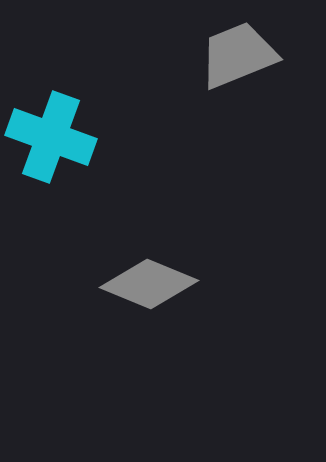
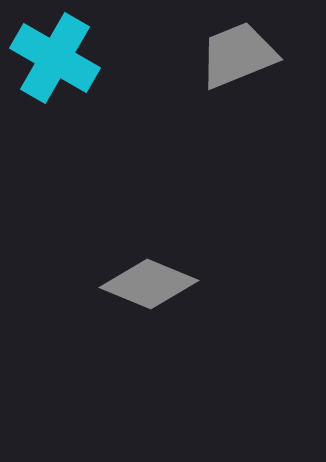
cyan cross: moved 4 px right, 79 px up; rotated 10 degrees clockwise
